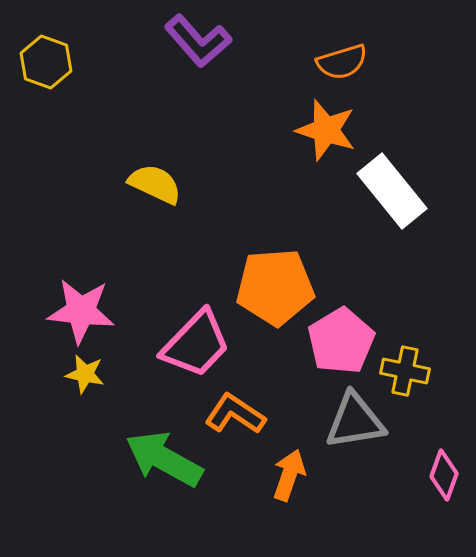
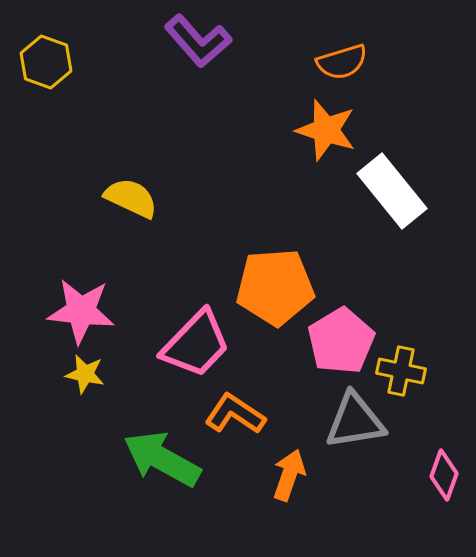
yellow semicircle: moved 24 px left, 14 px down
yellow cross: moved 4 px left
green arrow: moved 2 px left
